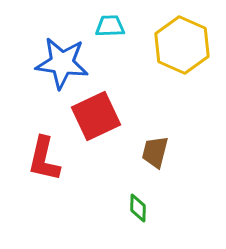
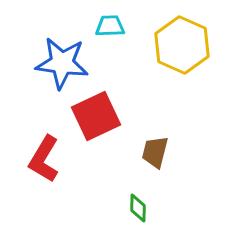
red L-shape: rotated 18 degrees clockwise
